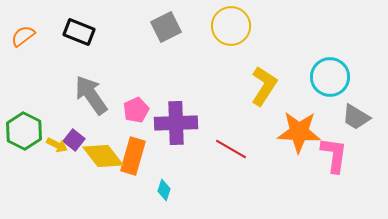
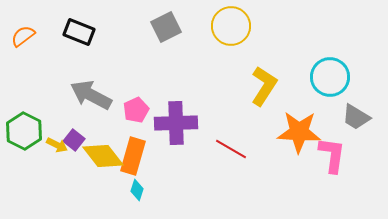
gray arrow: rotated 27 degrees counterclockwise
pink L-shape: moved 2 px left
cyan diamond: moved 27 px left
